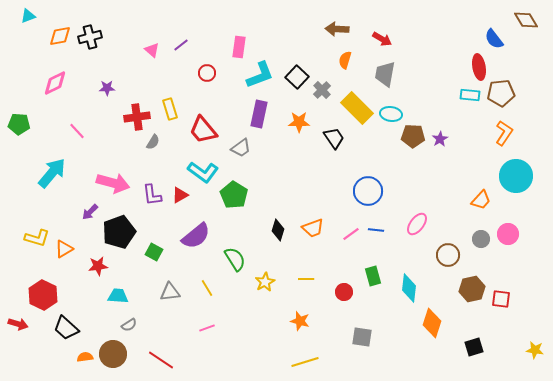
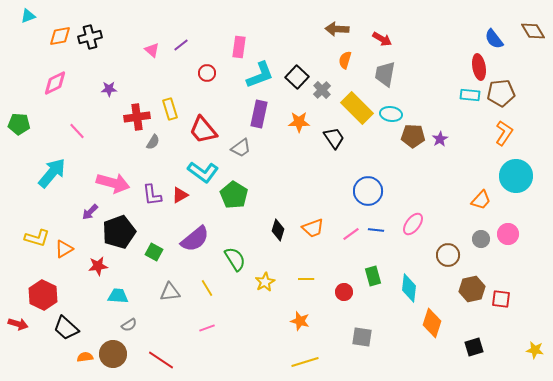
brown diamond at (526, 20): moved 7 px right, 11 px down
purple star at (107, 88): moved 2 px right, 1 px down
pink ellipse at (417, 224): moved 4 px left
purple semicircle at (196, 236): moved 1 px left, 3 px down
